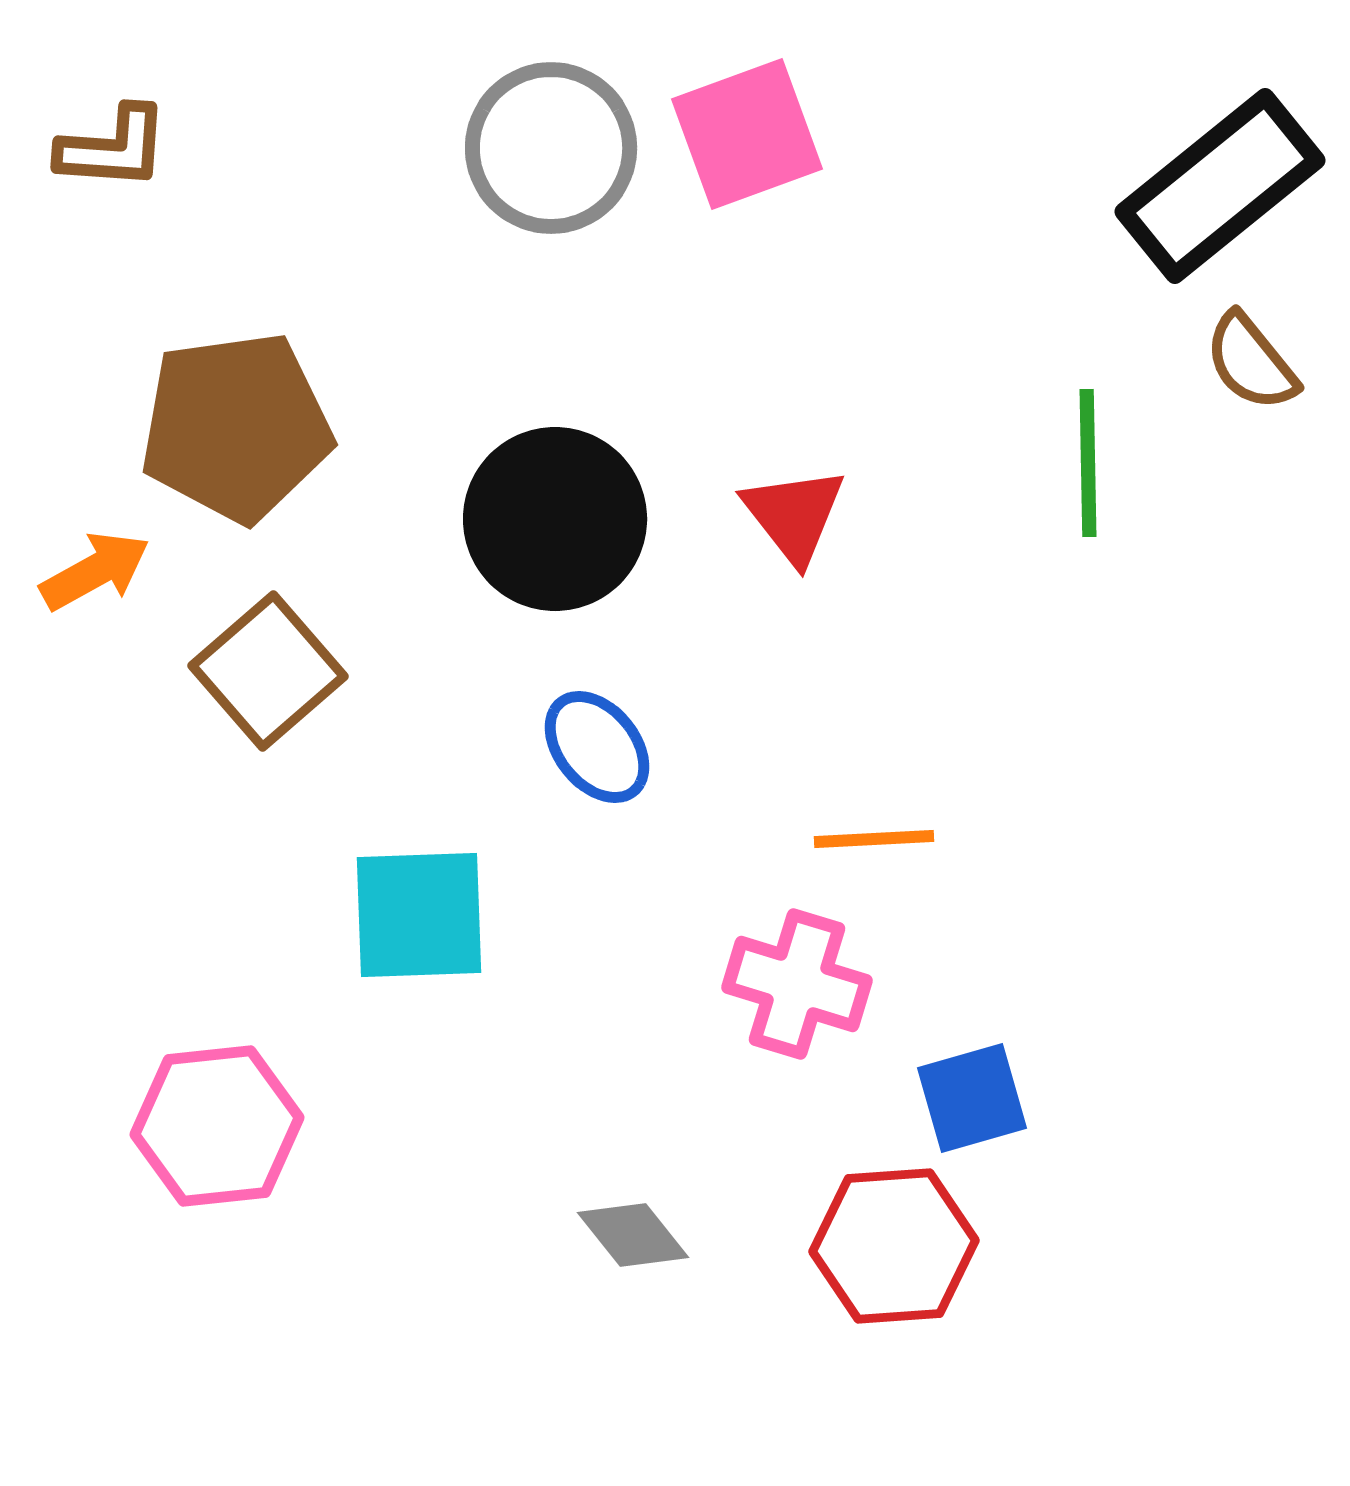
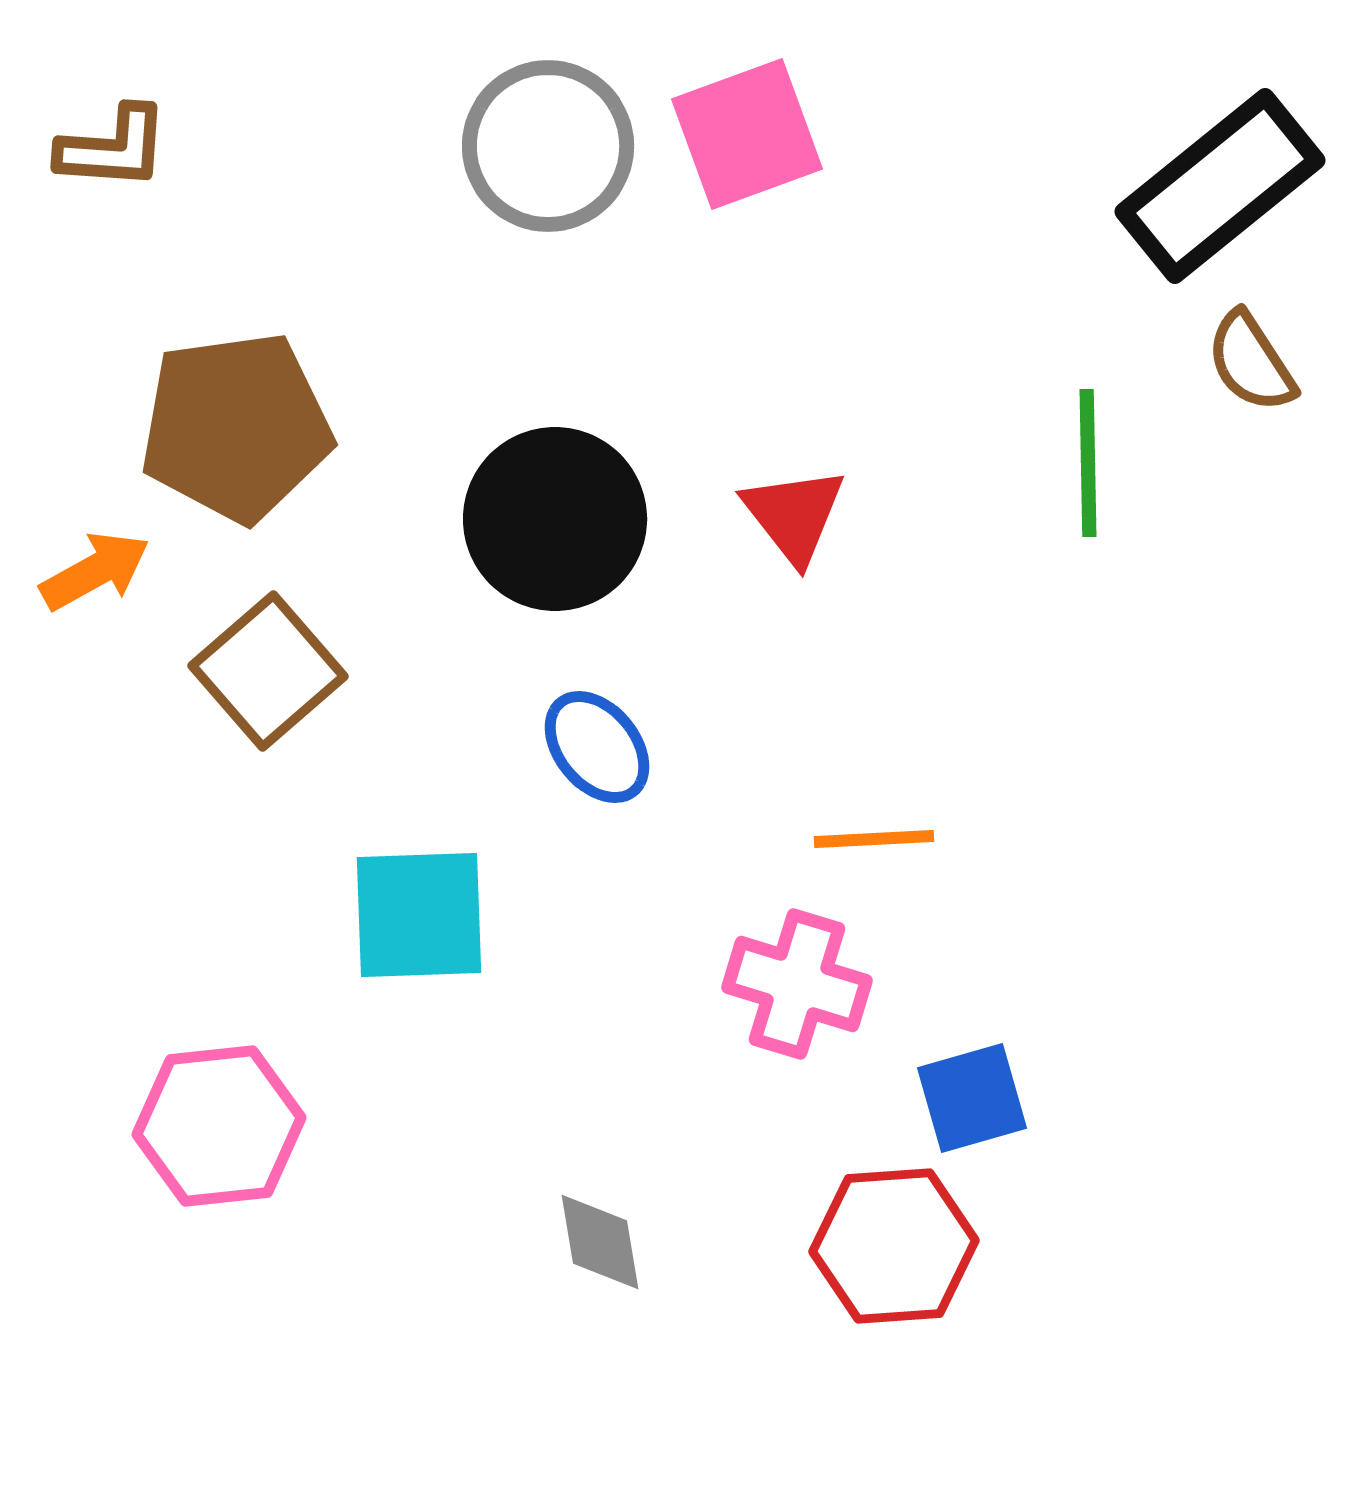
gray circle: moved 3 px left, 2 px up
brown semicircle: rotated 6 degrees clockwise
pink hexagon: moved 2 px right
gray diamond: moved 33 px left, 7 px down; rotated 29 degrees clockwise
